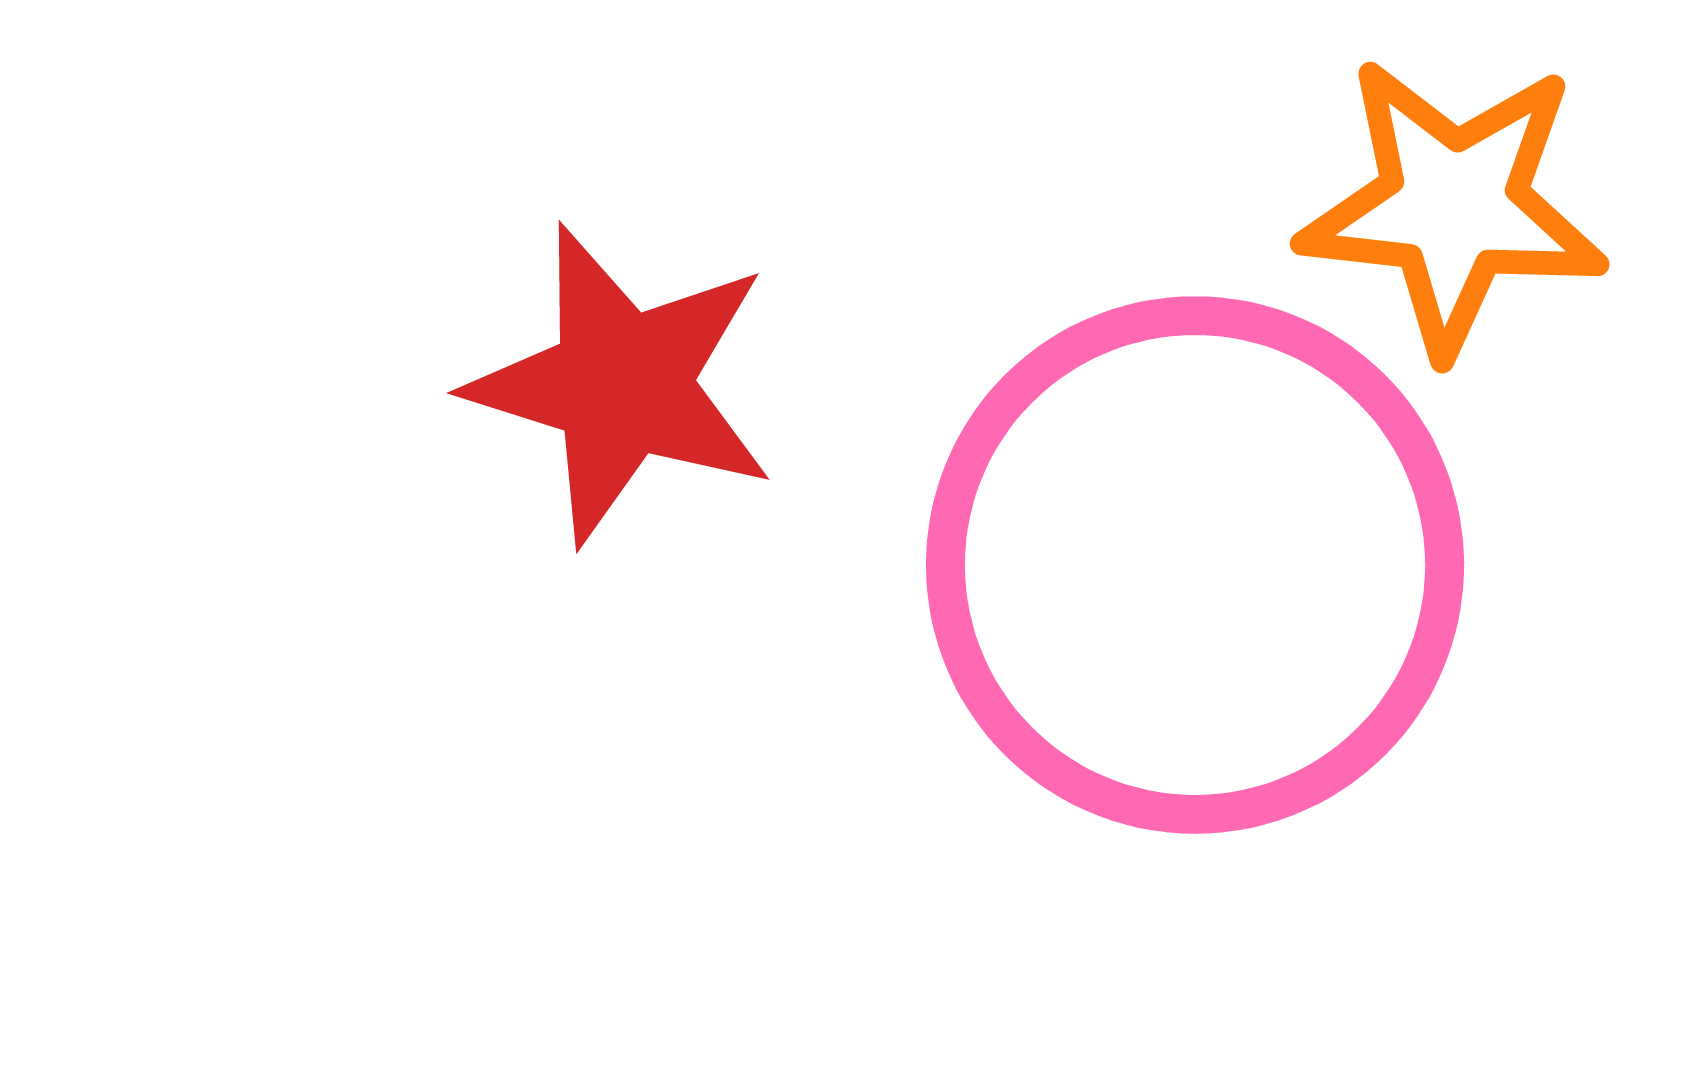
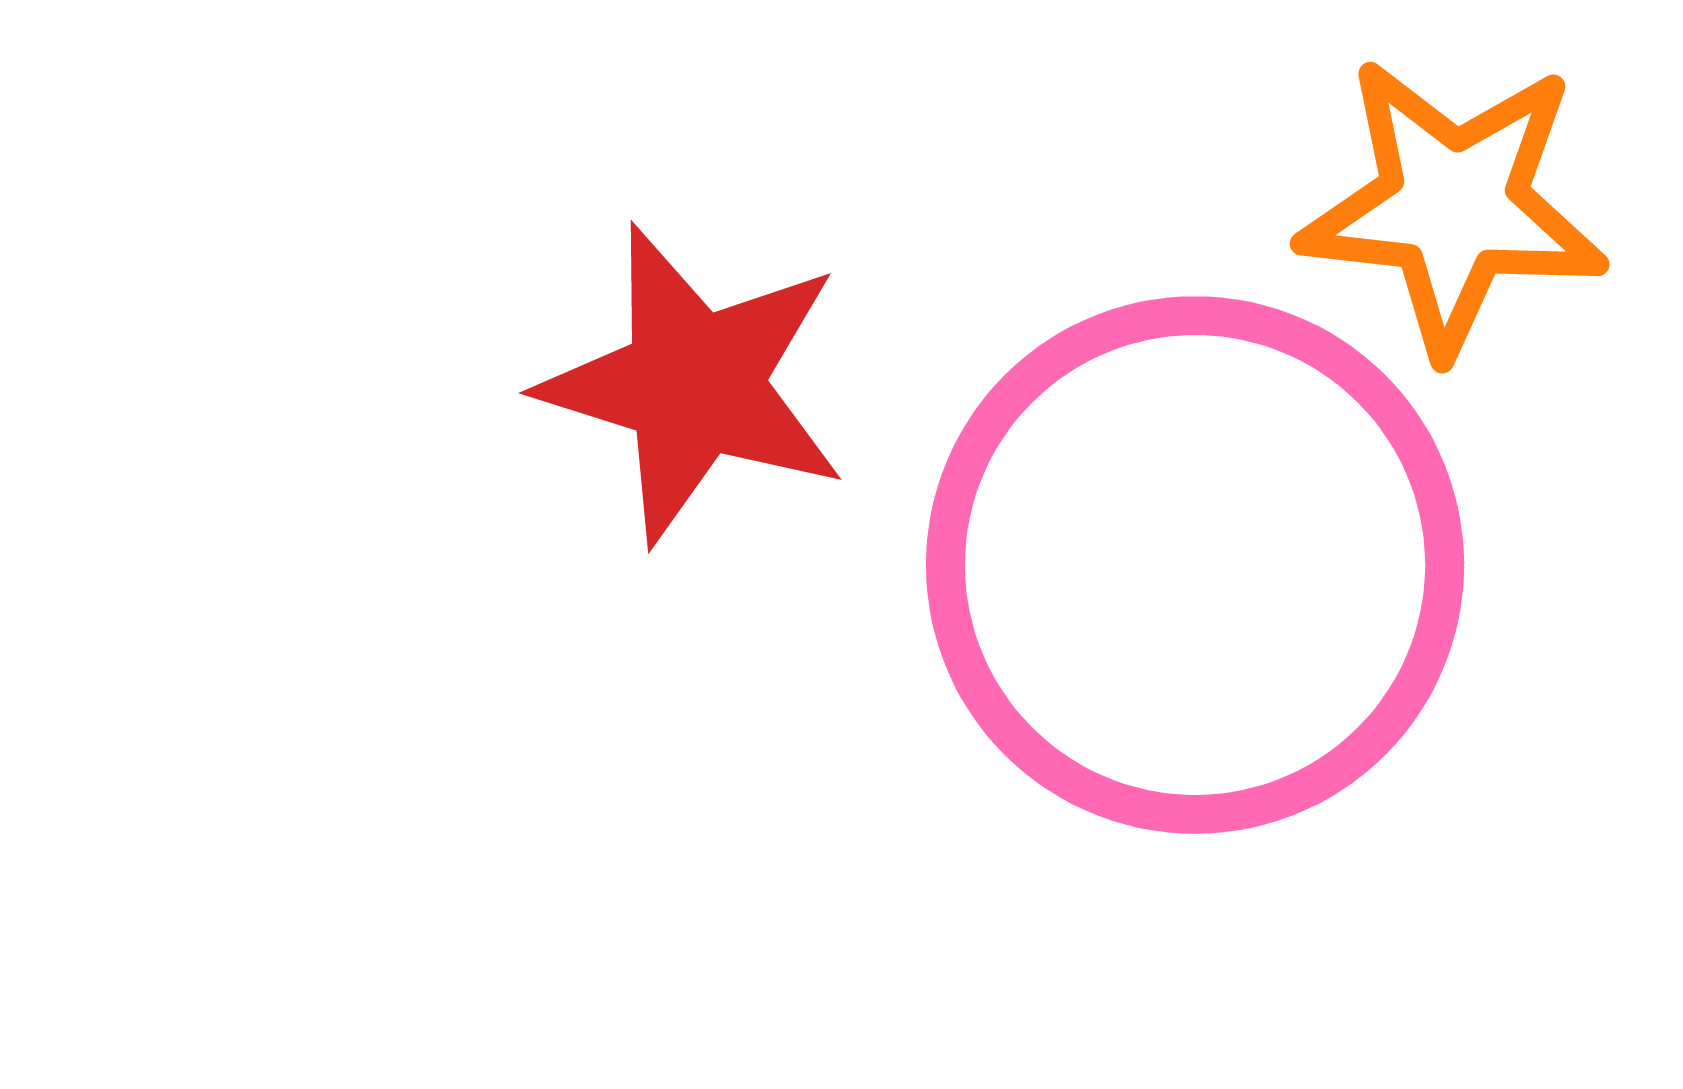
red star: moved 72 px right
